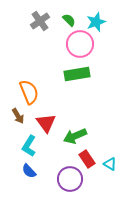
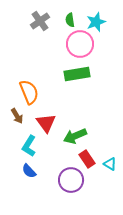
green semicircle: moved 1 px right; rotated 144 degrees counterclockwise
brown arrow: moved 1 px left
purple circle: moved 1 px right, 1 px down
